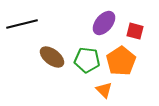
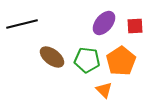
red square: moved 5 px up; rotated 18 degrees counterclockwise
